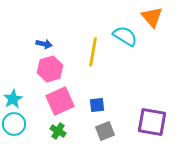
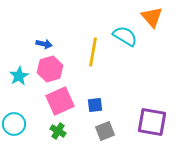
cyan star: moved 6 px right, 23 px up
blue square: moved 2 px left
